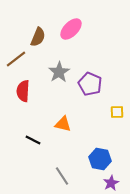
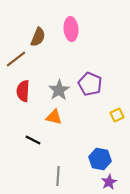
pink ellipse: rotated 50 degrees counterclockwise
gray star: moved 18 px down
yellow square: moved 3 px down; rotated 24 degrees counterclockwise
orange triangle: moved 9 px left, 7 px up
gray line: moved 4 px left; rotated 36 degrees clockwise
purple star: moved 2 px left, 1 px up
